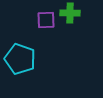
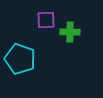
green cross: moved 19 px down
